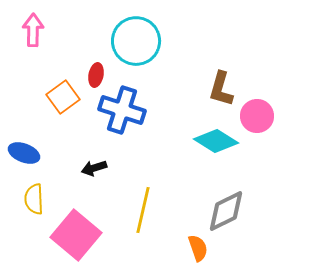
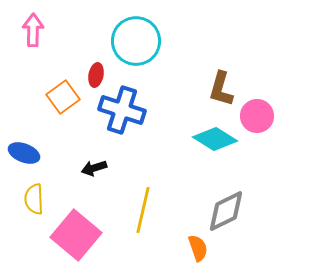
cyan diamond: moved 1 px left, 2 px up
